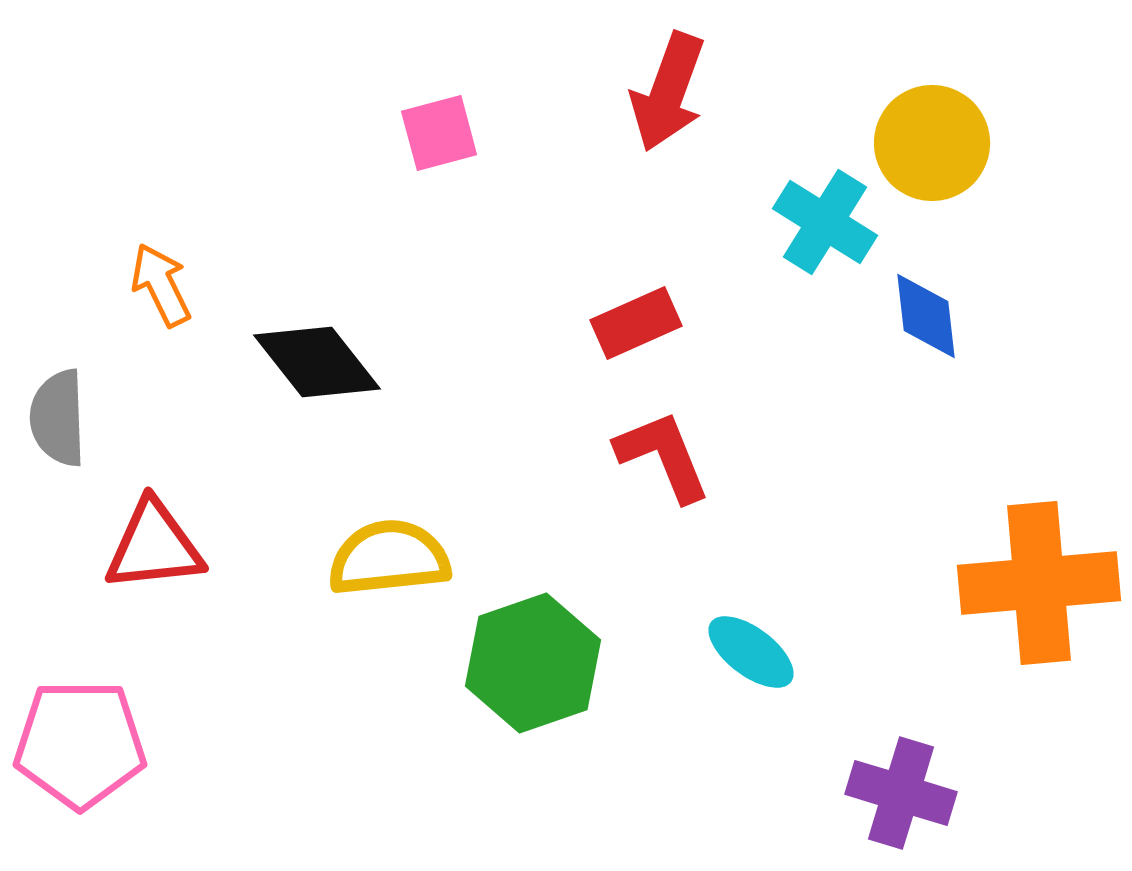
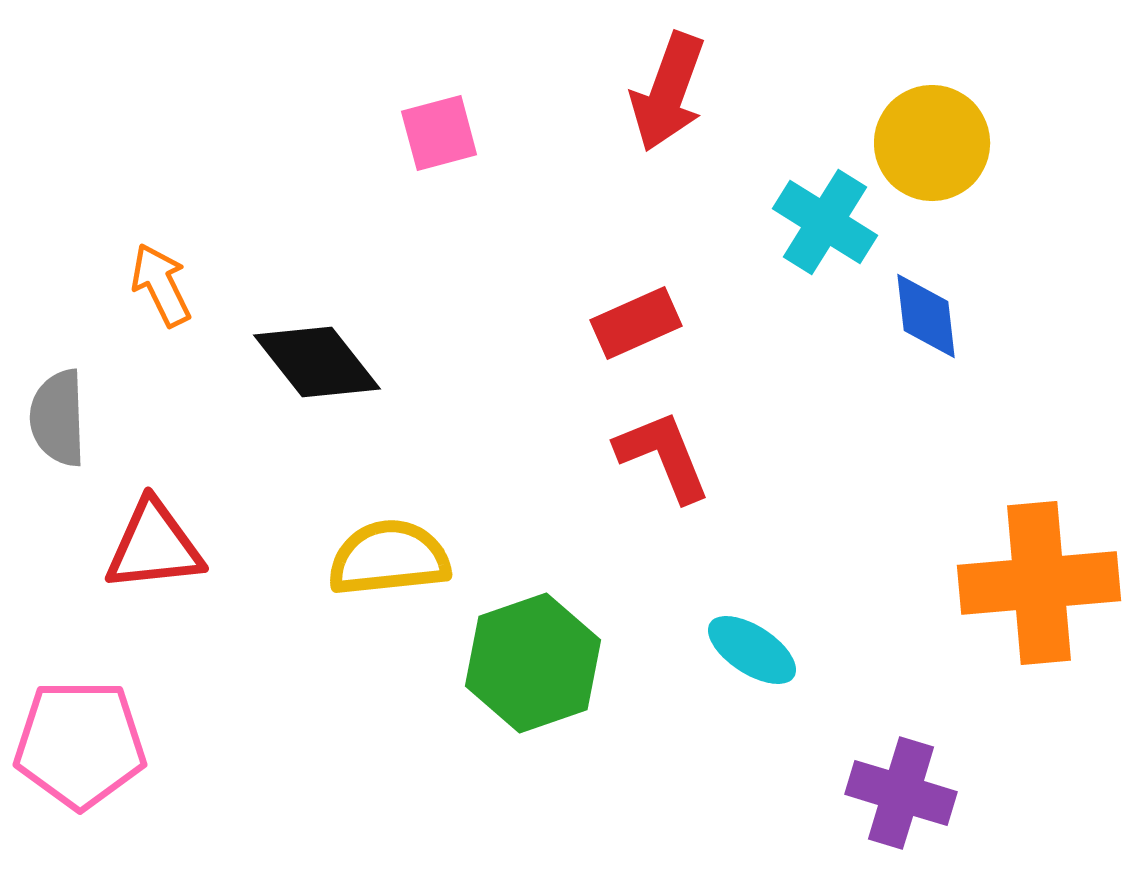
cyan ellipse: moved 1 px right, 2 px up; rotated 4 degrees counterclockwise
